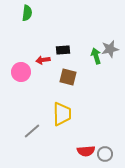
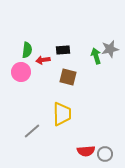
green semicircle: moved 37 px down
